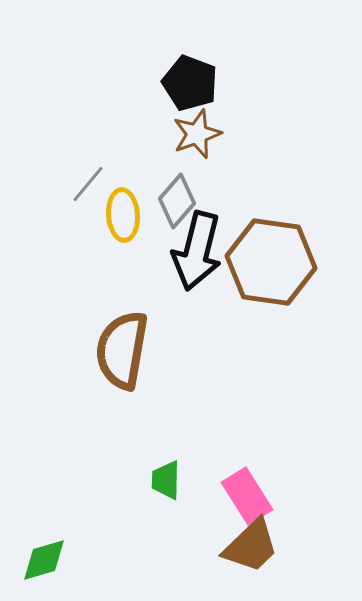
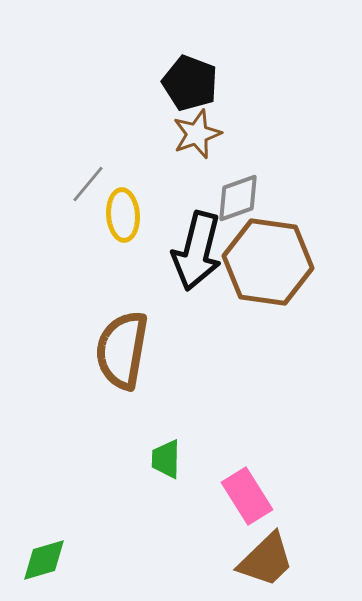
gray diamond: moved 61 px right, 3 px up; rotated 30 degrees clockwise
brown hexagon: moved 3 px left
green trapezoid: moved 21 px up
brown trapezoid: moved 15 px right, 14 px down
